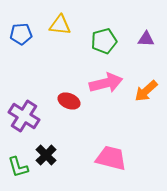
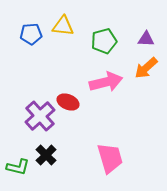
yellow triangle: moved 3 px right, 1 px down
blue pentagon: moved 10 px right
pink arrow: moved 1 px up
orange arrow: moved 23 px up
red ellipse: moved 1 px left, 1 px down
purple cross: moved 16 px right; rotated 16 degrees clockwise
pink trapezoid: moved 1 px left; rotated 60 degrees clockwise
green L-shape: rotated 60 degrees counterclockwise
